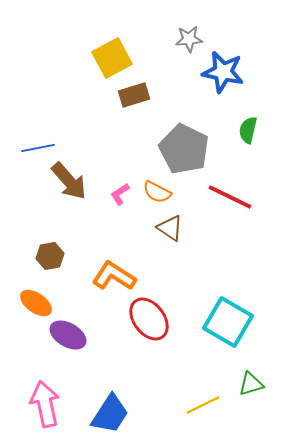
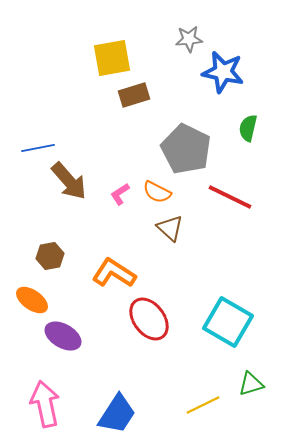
yellow square: rotated 18 degrees clockwise
green semicircle: moved 2 px up
gray pentagon: moved 2 px right
brown triangle: rotated 8 degrees clockwise
orange L-shape: moved 3 px up
orange ellipse: moved 4 px left, 3 px up
purple ellipse: moved 5 px left, 1 px down
blue trapezoid: moved 7 px right
